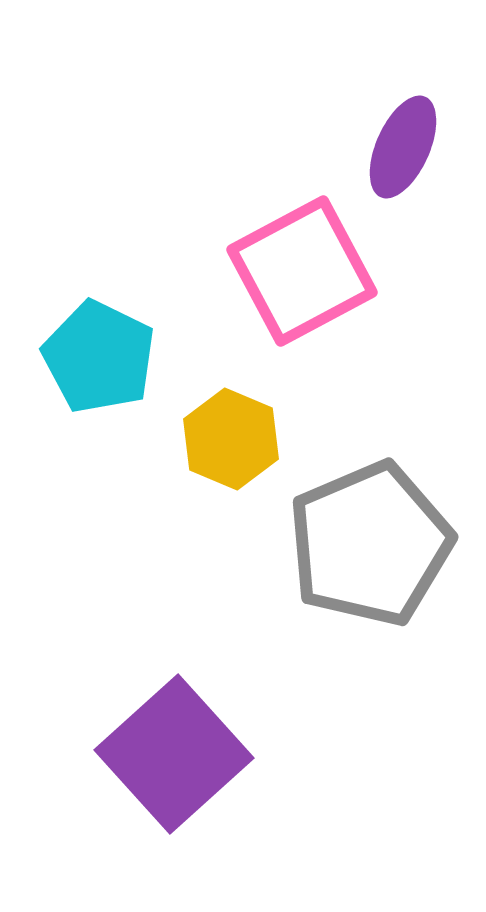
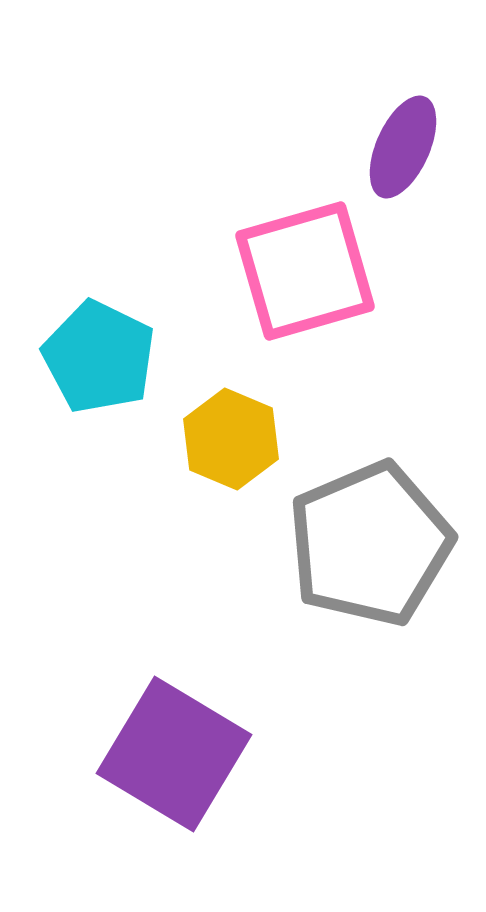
pink square: moved 3 px right; rotated 12 degrees clockwise
purple square: rotated 17 degrees counterclockwise
